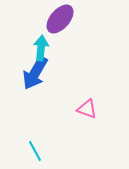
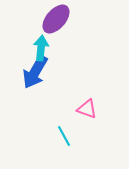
purple ellipse: moved 4 px left
blue arrow: moved 1 px up
cyan line: moved 29 px right, 15 px up
